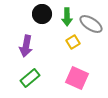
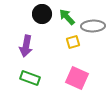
green arrow: rotated 138 degrees clockwise
gray ellipse: moved 2 px right, 2 px down; rotated 35 degrees counterclockwise
yellow square: rotated 16 degrees clockwise
green rectangle: rotated 60 degrees clockwise
